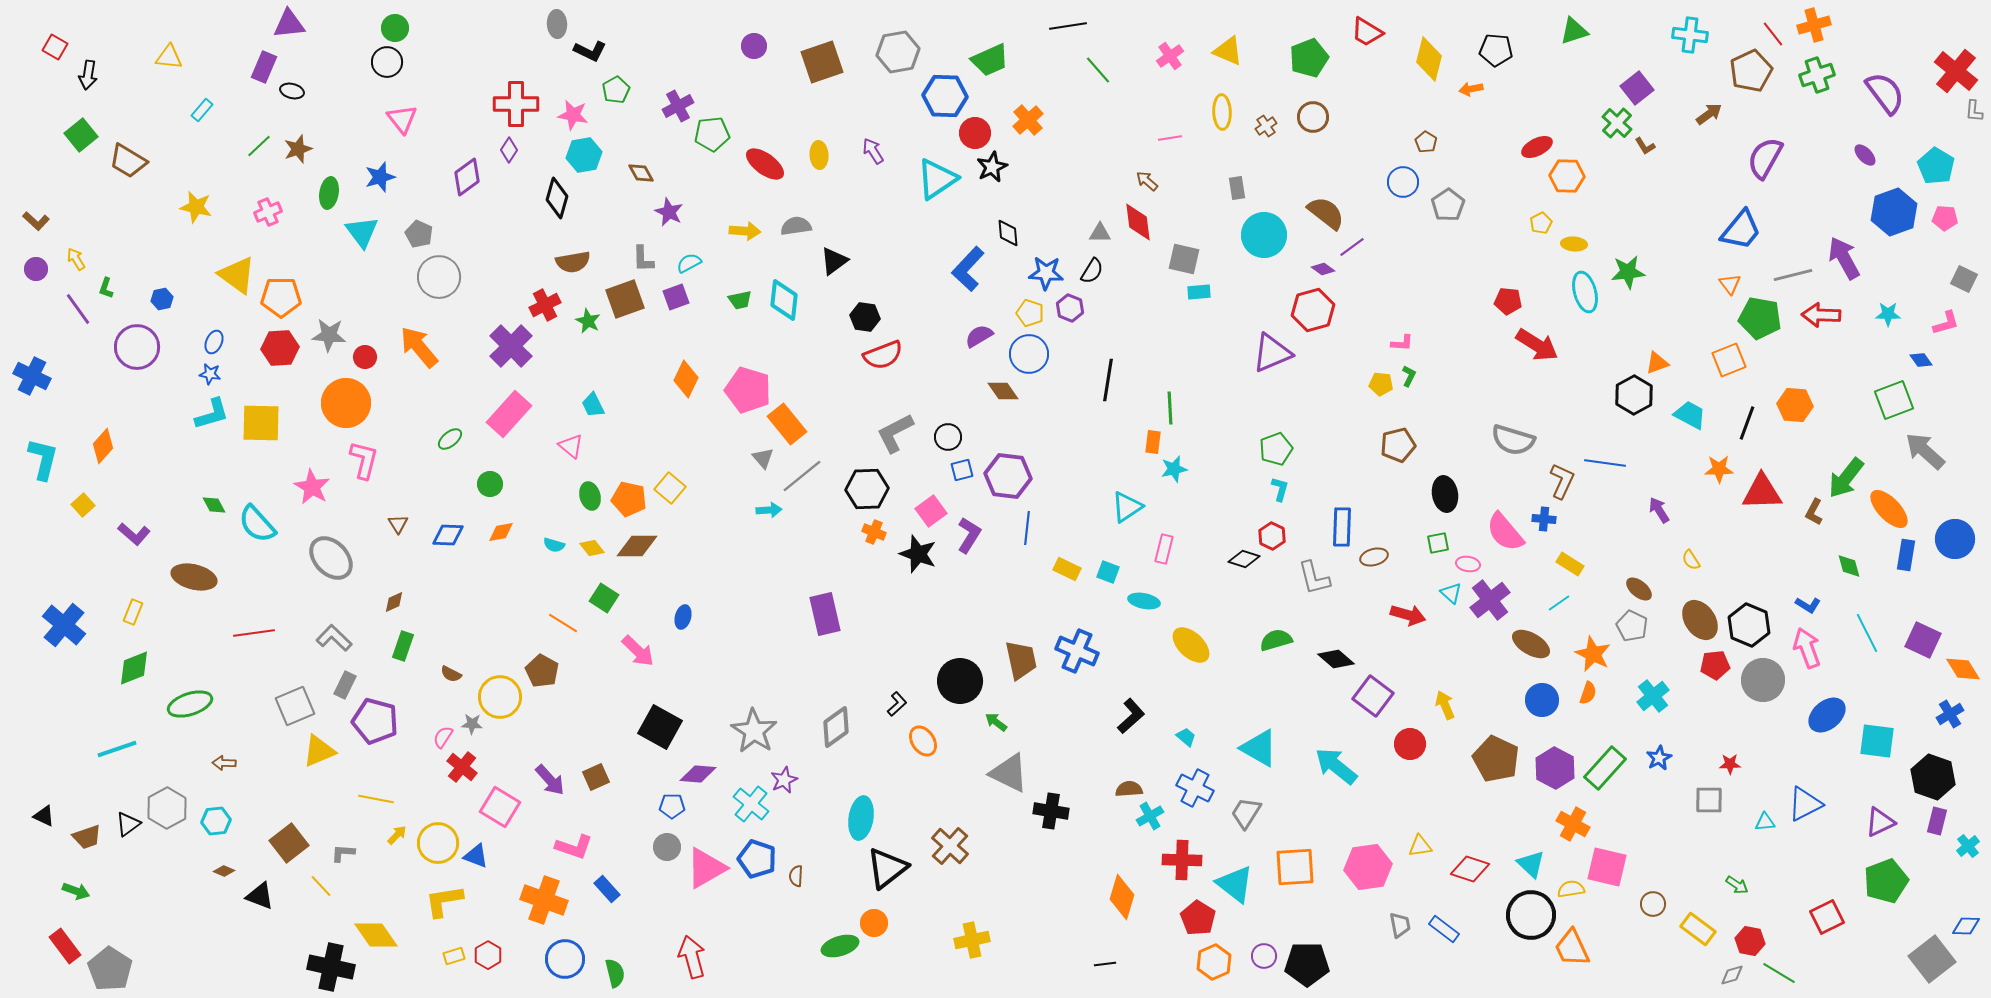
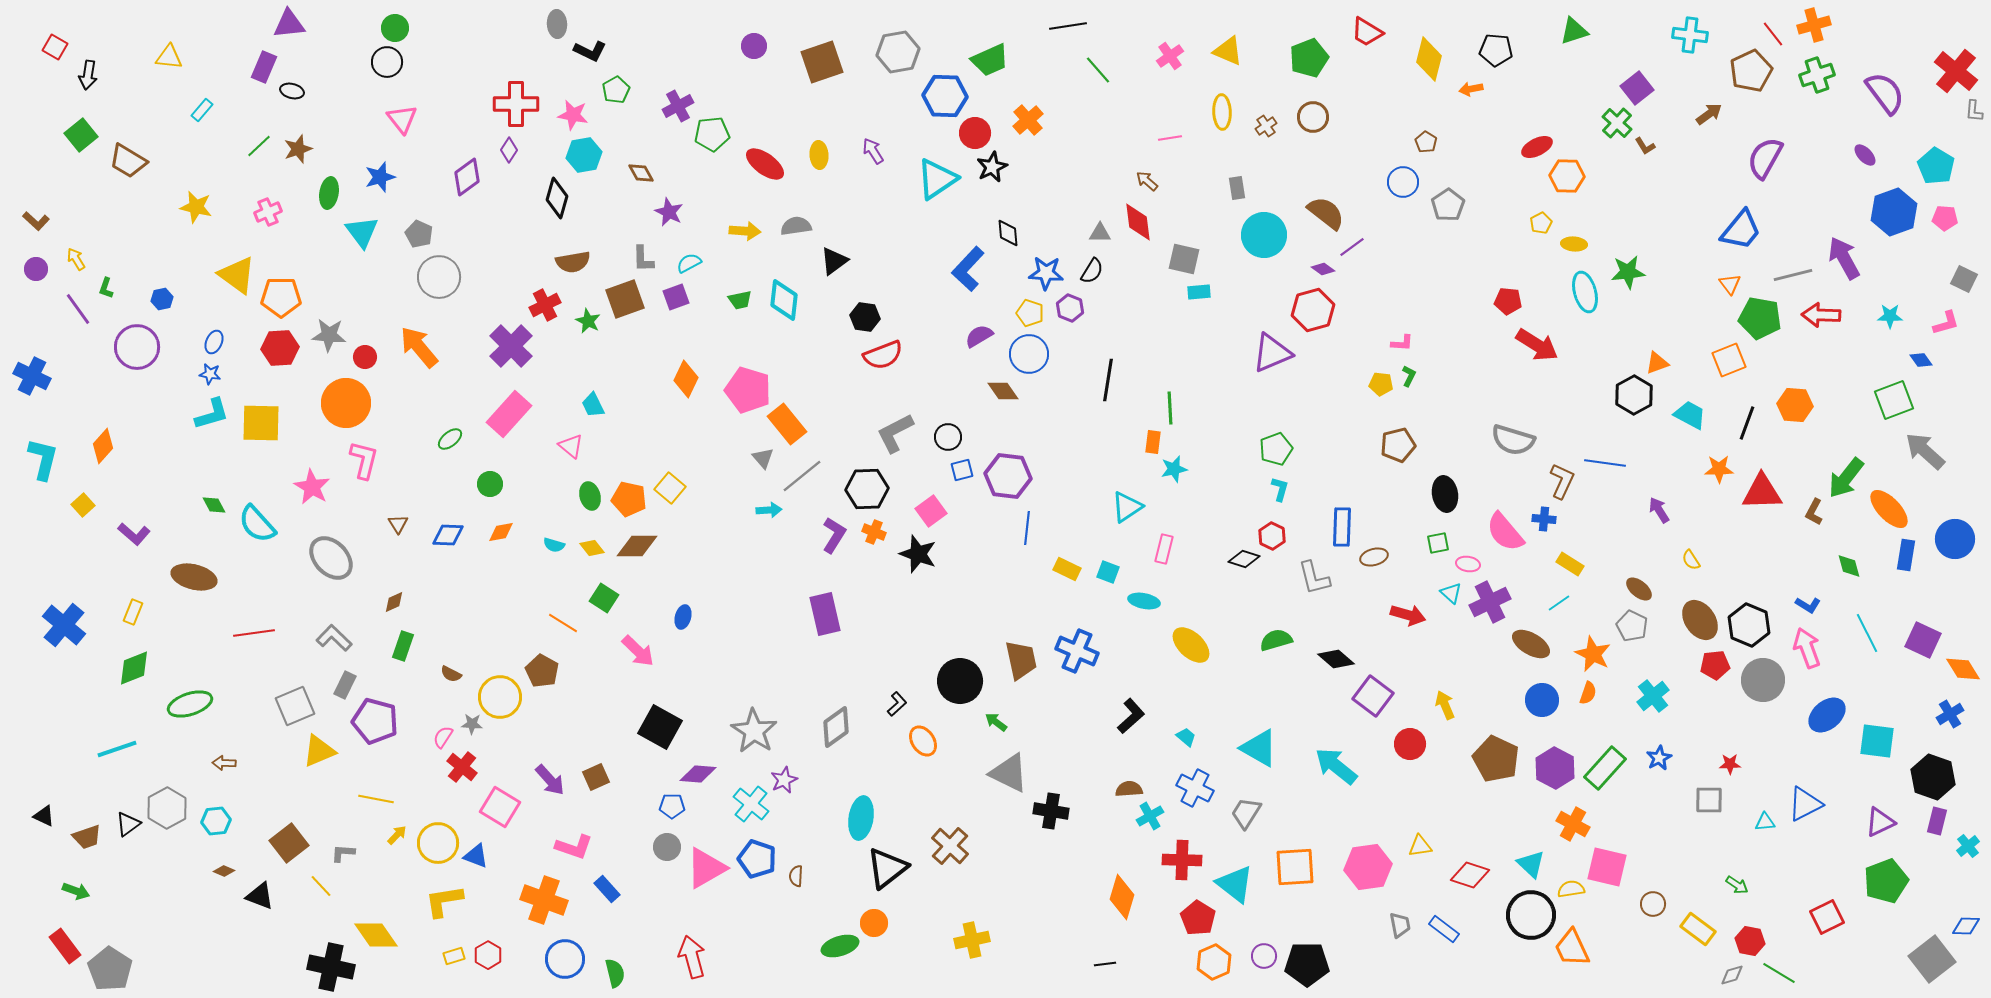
cyan star at (1888, 314): moved 2 px right, 2 px down
purple L-shape at (969, 535): moved 135 px left
purple cross at (1490, 600): moved 2 px down; rotated 12 degrees clockwise
red diamond at (1470, 869): moved 6 px down
